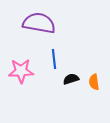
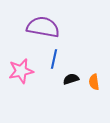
purple semicircle: moved 4 px right, 4 px down
blue line: rotated 18 degrees clockwise
pink star: rotated 10 degrees counterclockwise
